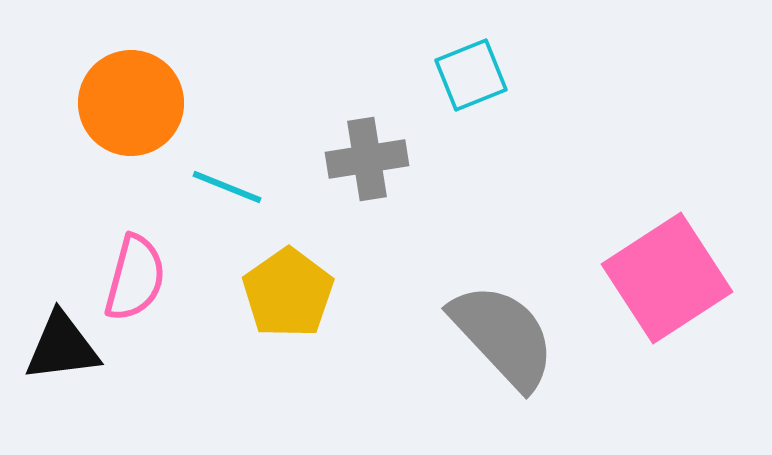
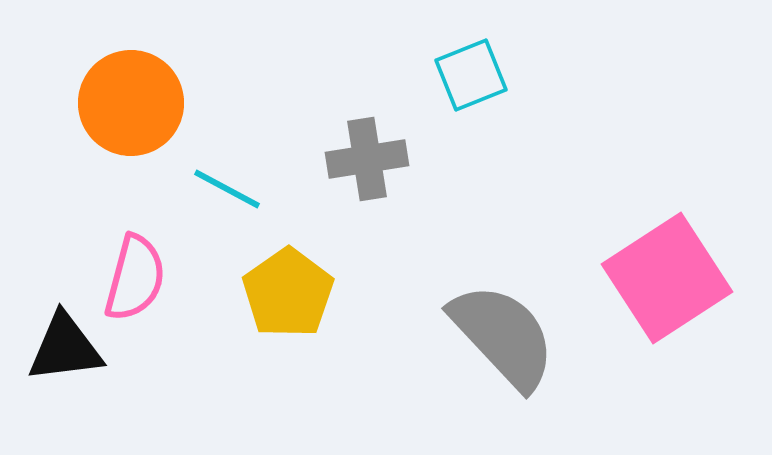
cyan line: moved 2 px down; rotated 6 degrees clockwise
black triangle: moved 3 px right, 1 px down
